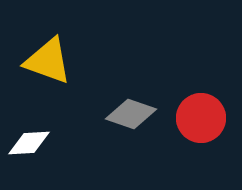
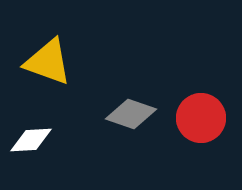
yellow triangle: moved 1 px down
white diamond: moved 2 px right, 3 px up
